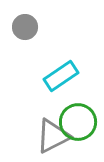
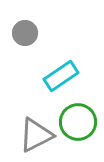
gray circle: moved 6 px down
gray triangle: moved 17 px left, 1 px up
